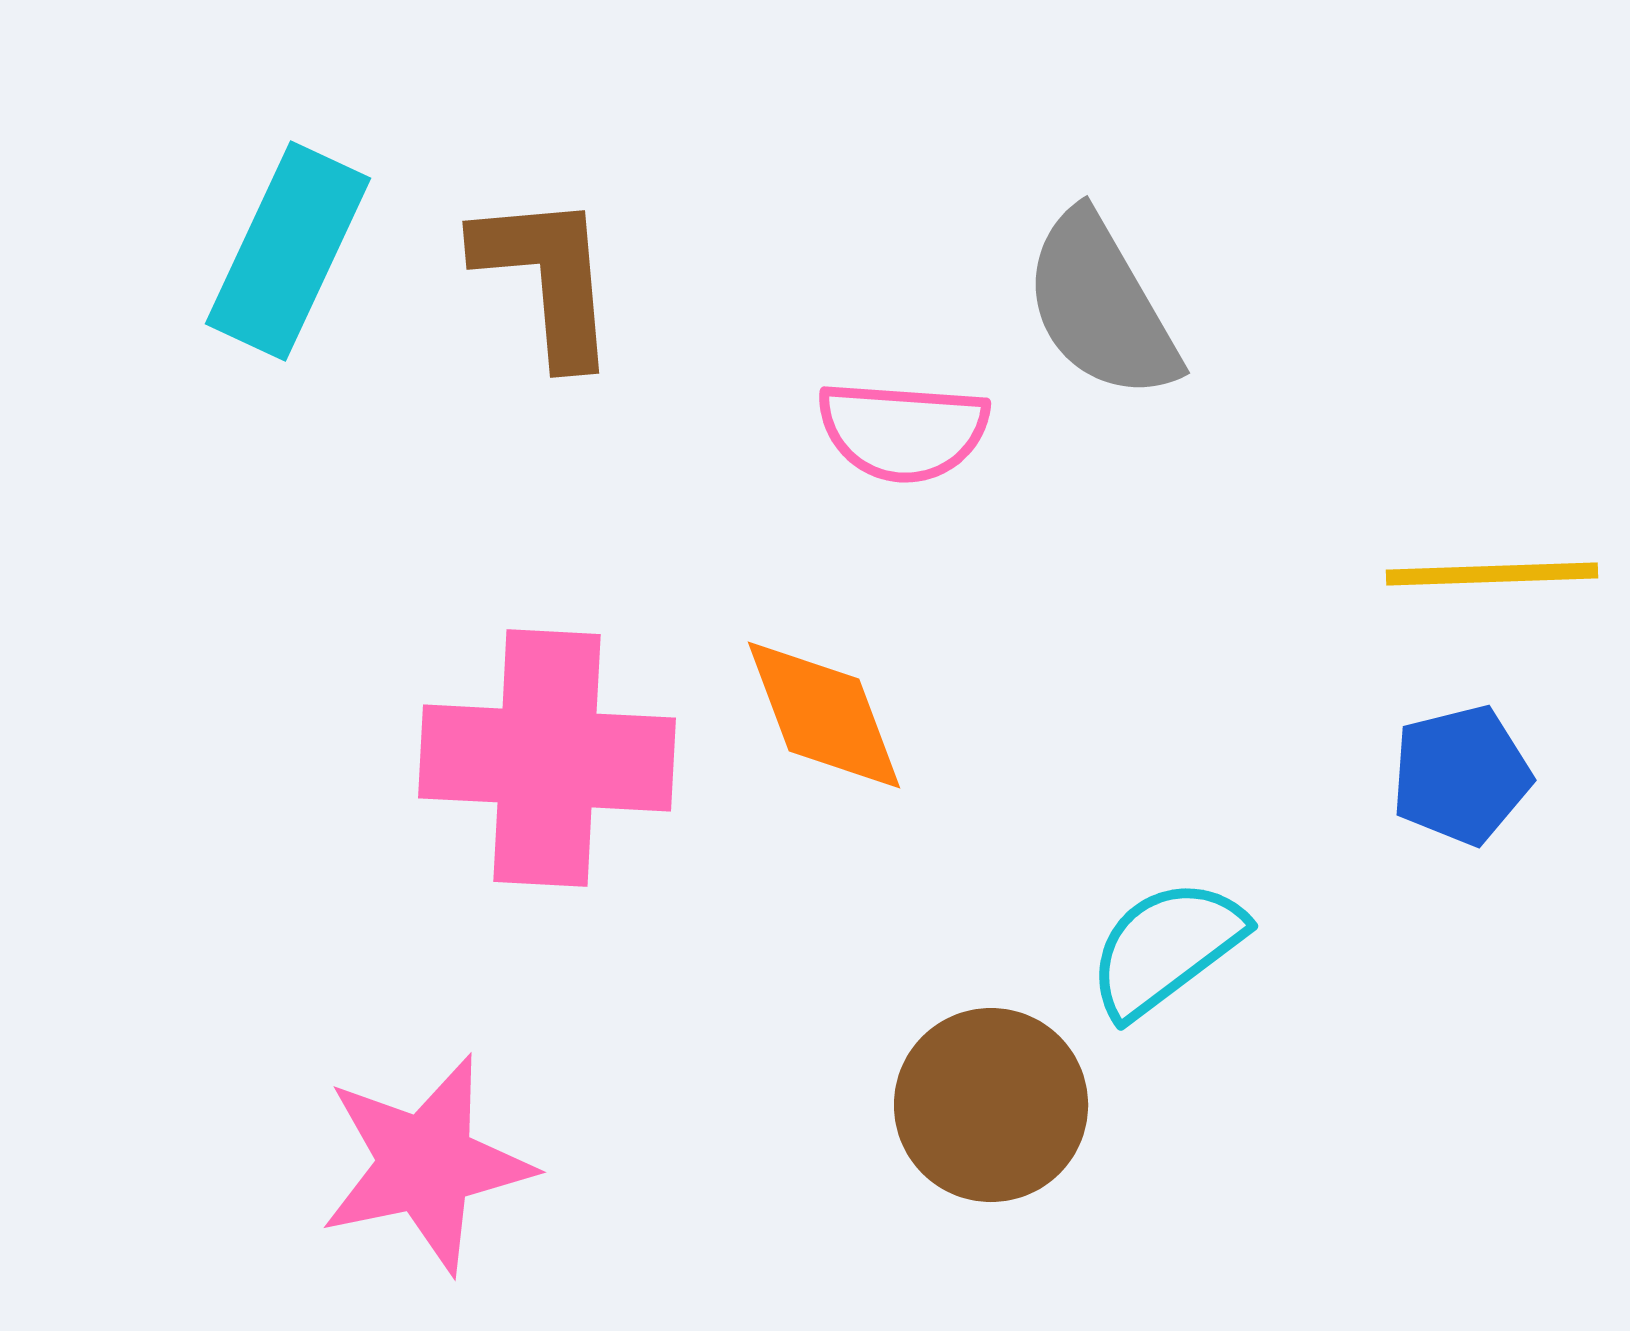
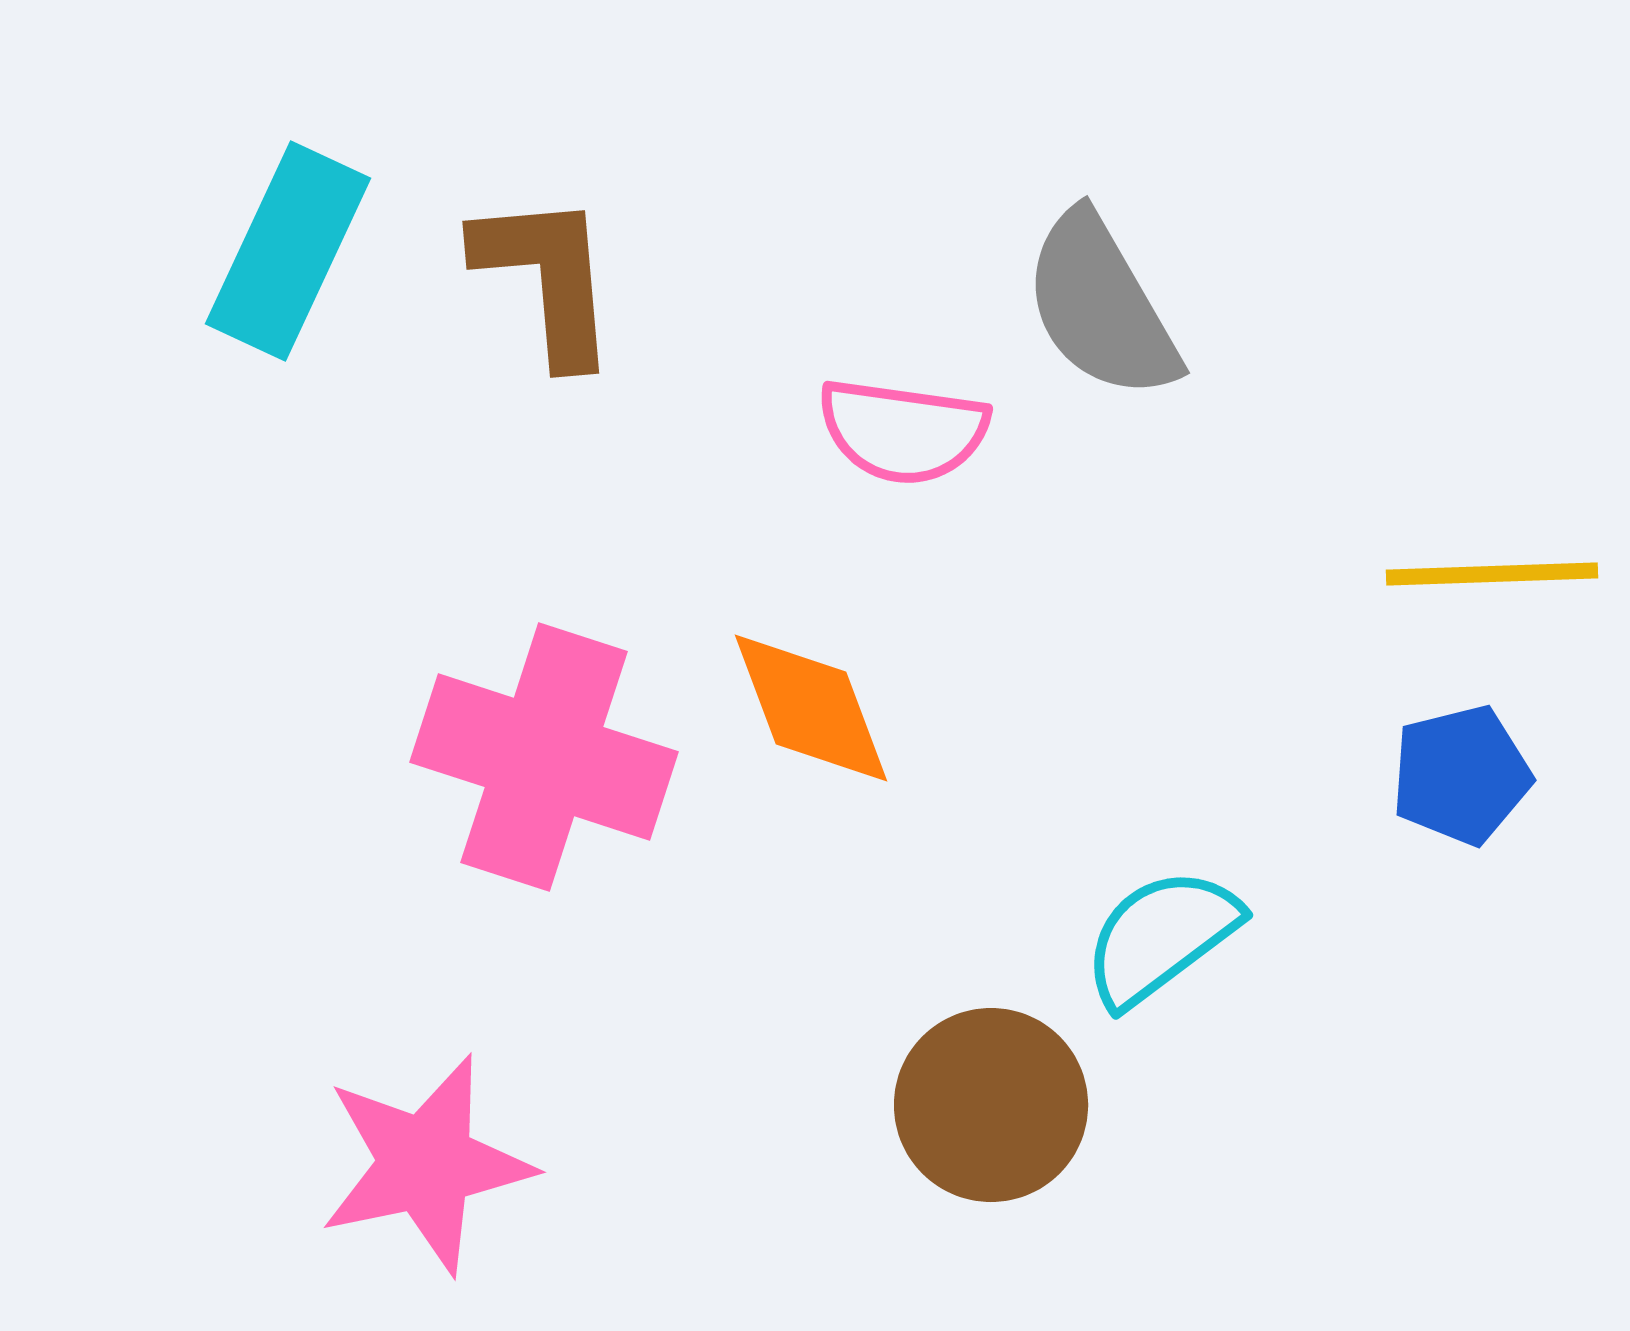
pink semicircle: rotated 4 degrees clockwise
orange diamond: moved 13 px left, 7 px up
pink cross: moved 3 px left, 1 px up; rotated 15 degrees clockwise
cyan semicircle: moved 5 px left, 11 px up
